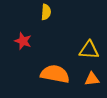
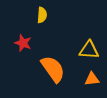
yellow semicircle: moved 4 px left, 3 px down
red star: moved 2 px down
orange semicircle: moved 2 px left, 5 px up; rotated 44 degrees clockwise
